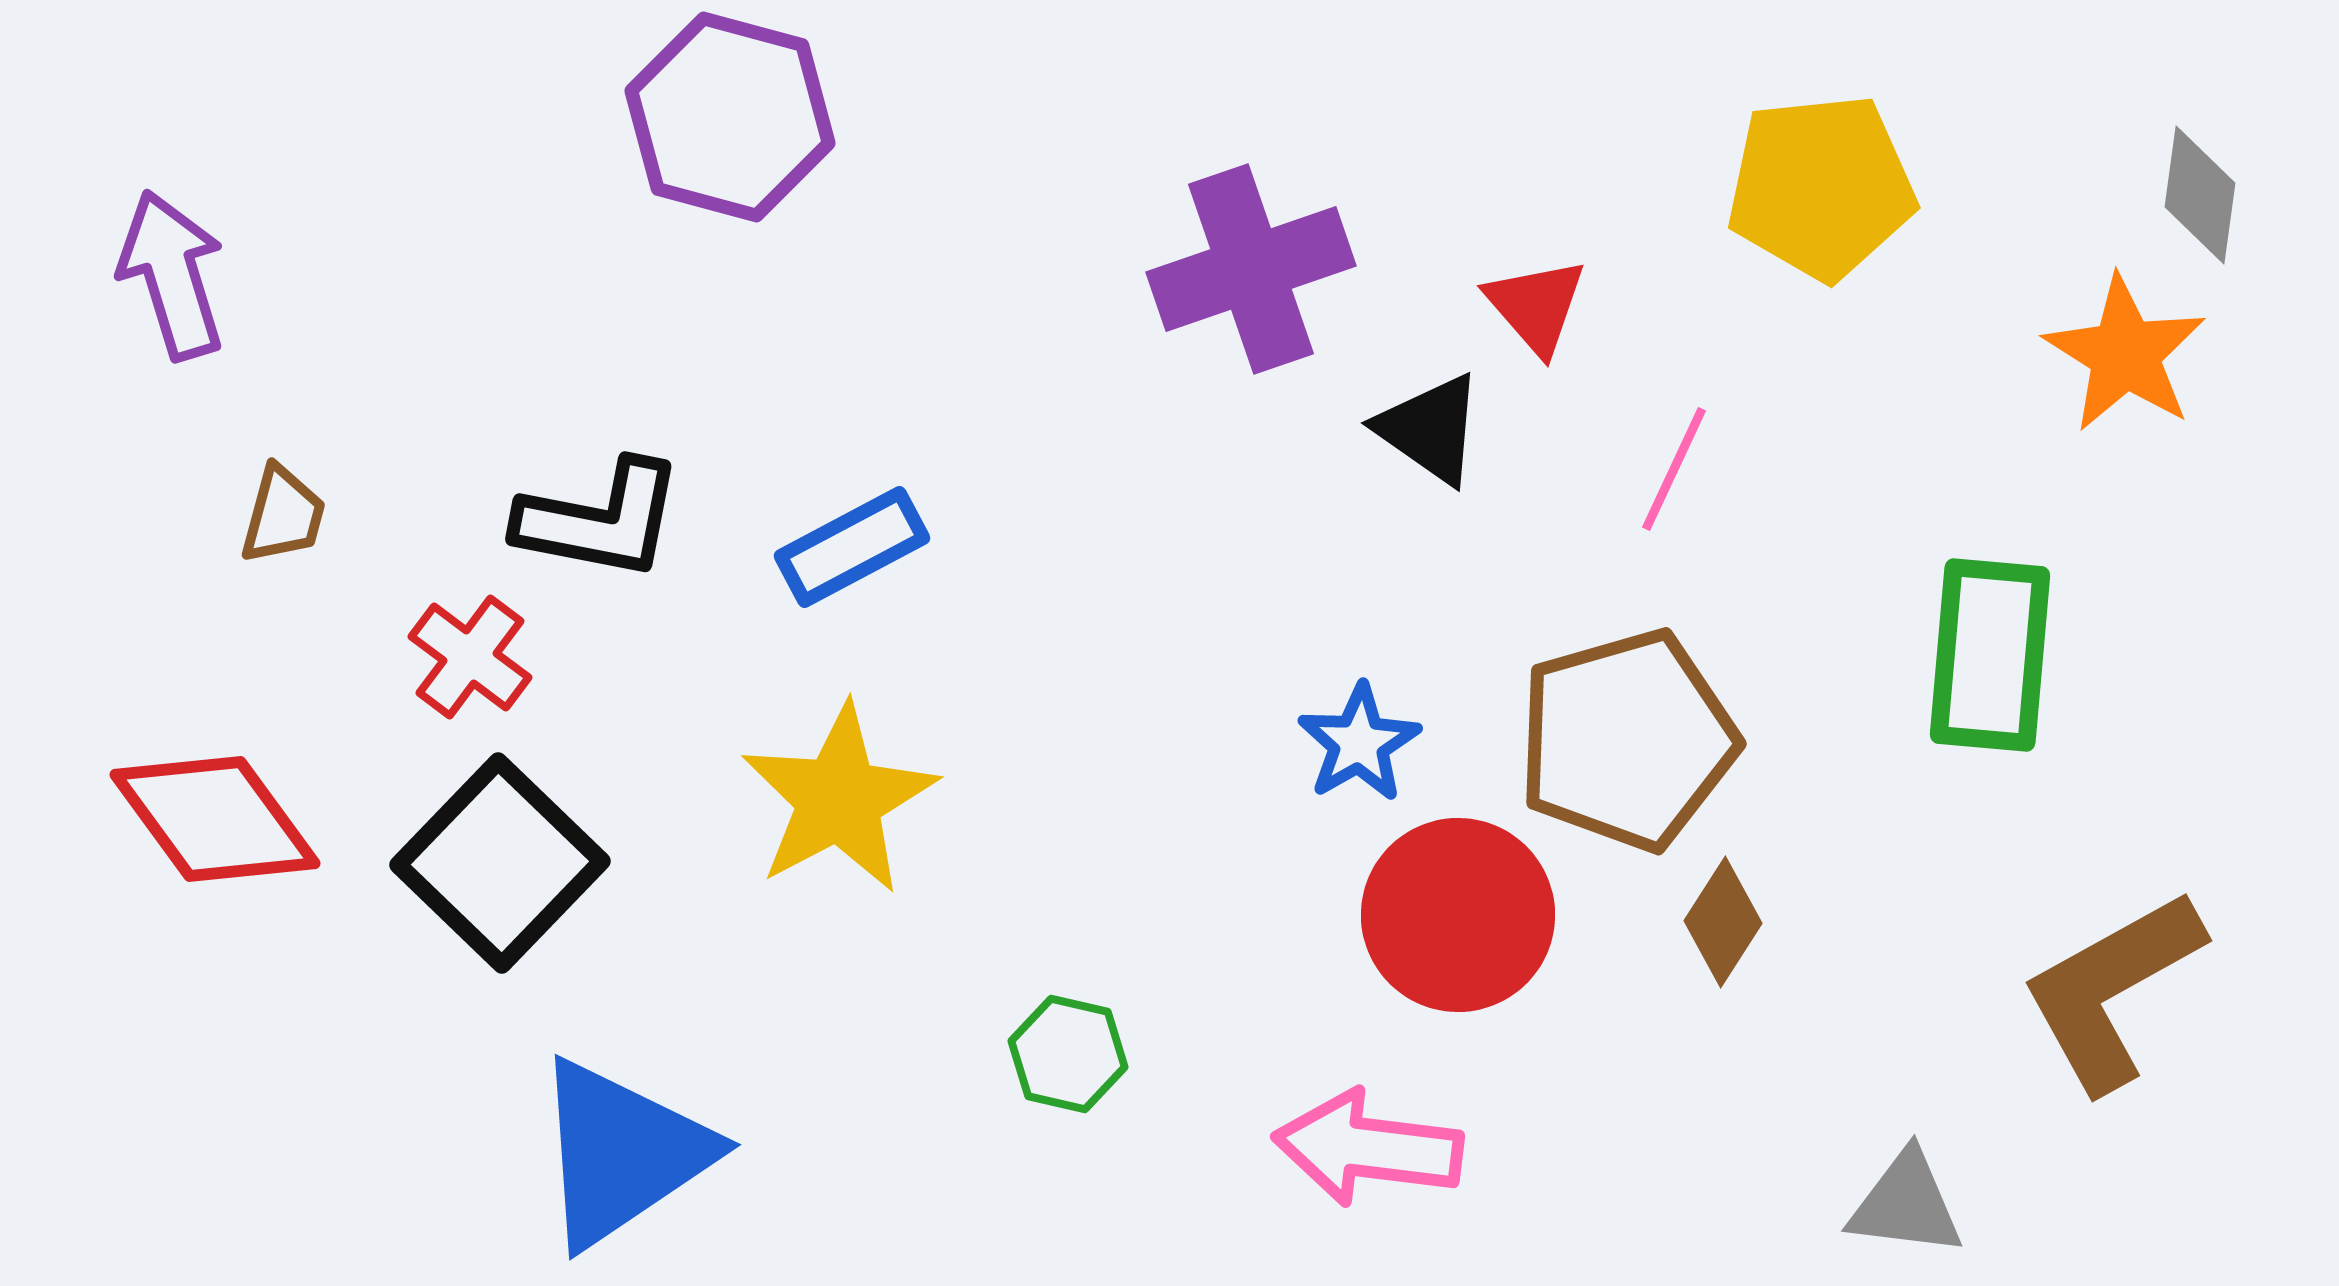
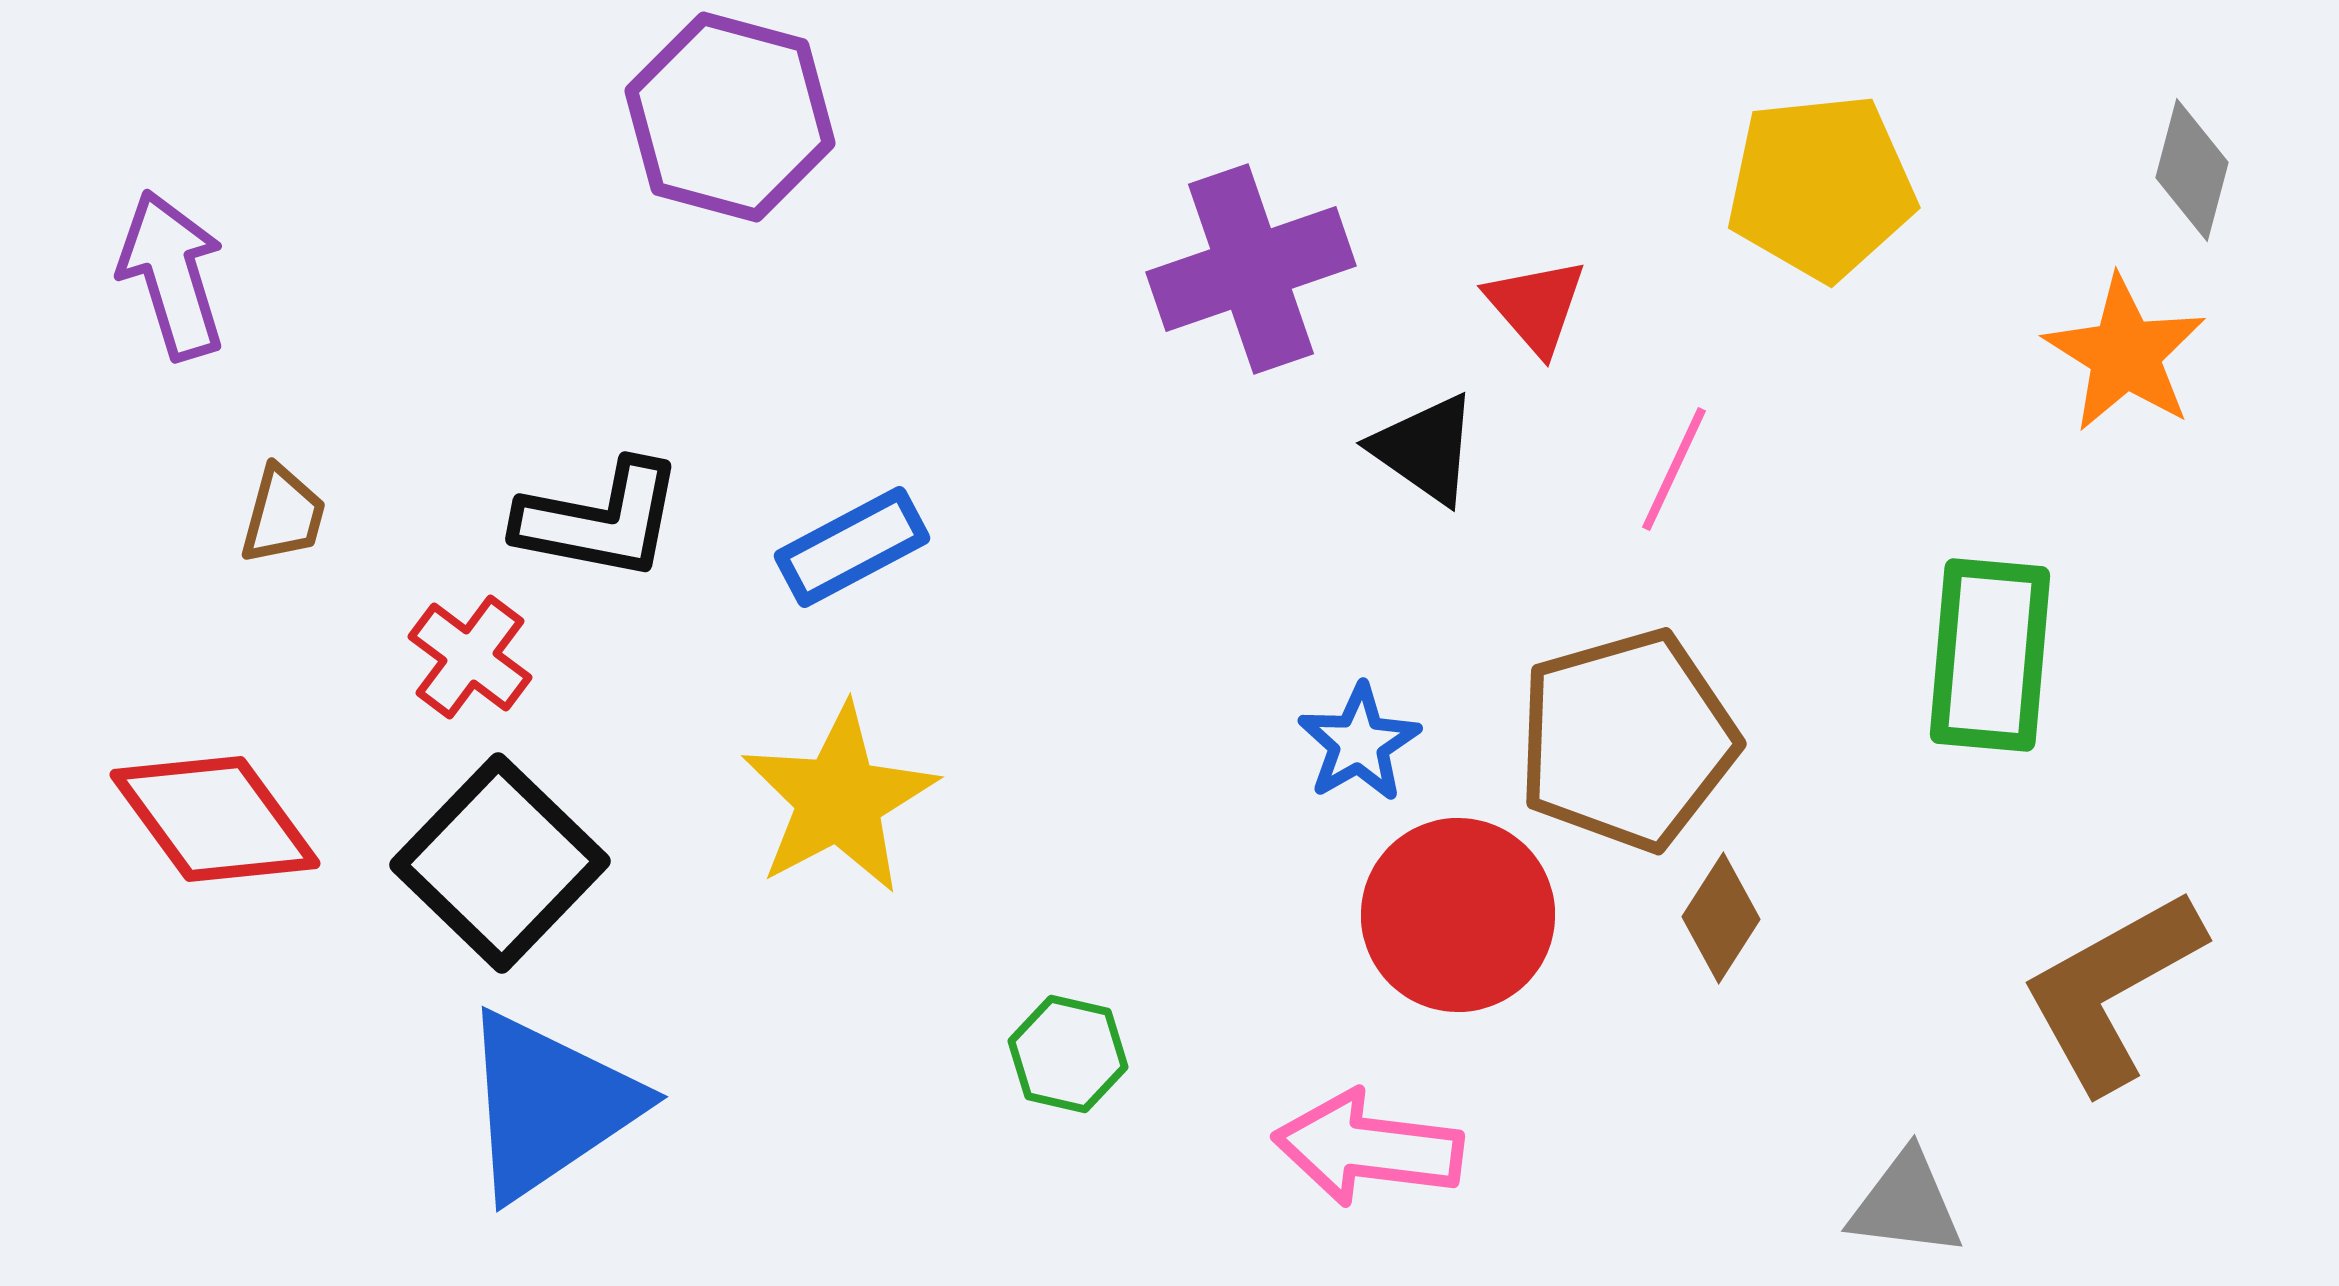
gray diamond: moved 8 px left, 25 px up; rotated 7 degrees clockwise
black triangle: moved 5 px left, 20 px down
brown diamond: moved 2 px left, 4 px up
blue triangle: moved 73 px left, 48 px up
